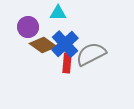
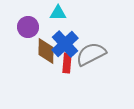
brown diamond: moved 3 px right, 6 px down; rotated 56 degrees clockwise
